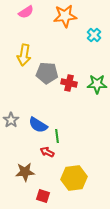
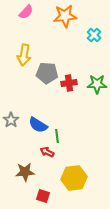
pink semicircle: rotated 14 degrees counterclockwise
red cross: rotated 21 degrees counterclockwise
